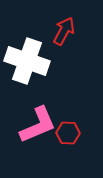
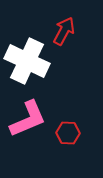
white cross: rotated 6 degrees clockwise
pink L-shape: moved 10 px left, 6 px up
